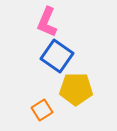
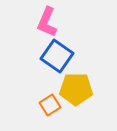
orange square: moved 8 px right, 5 px up
